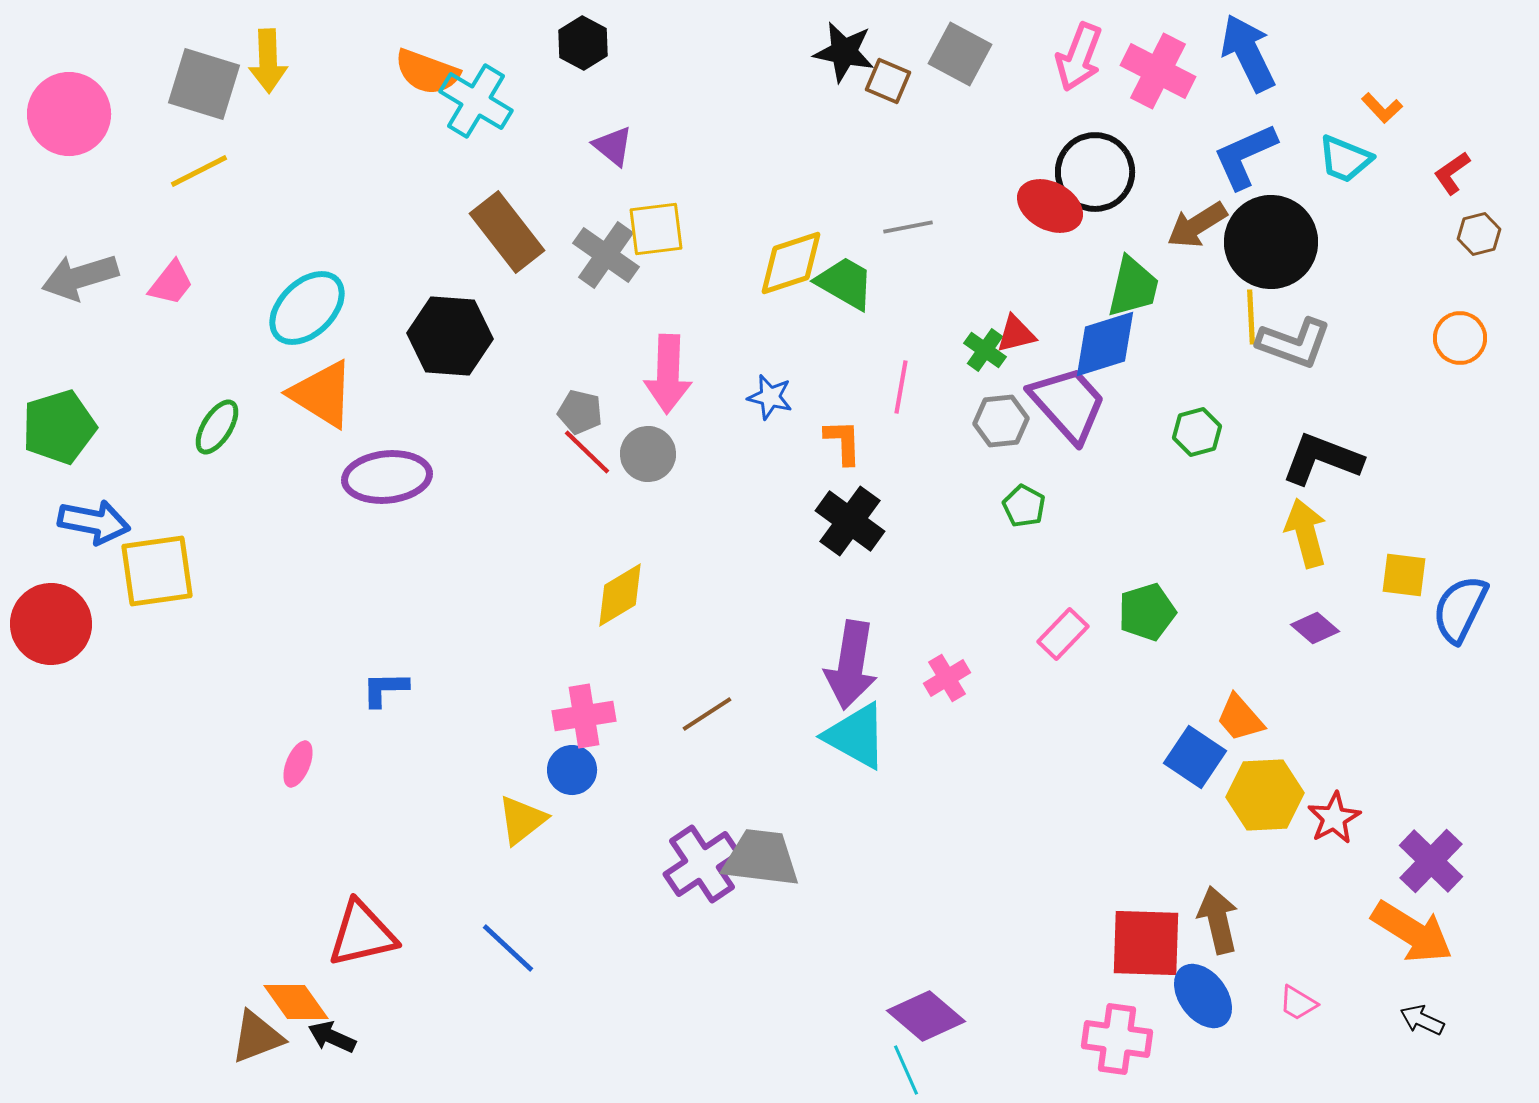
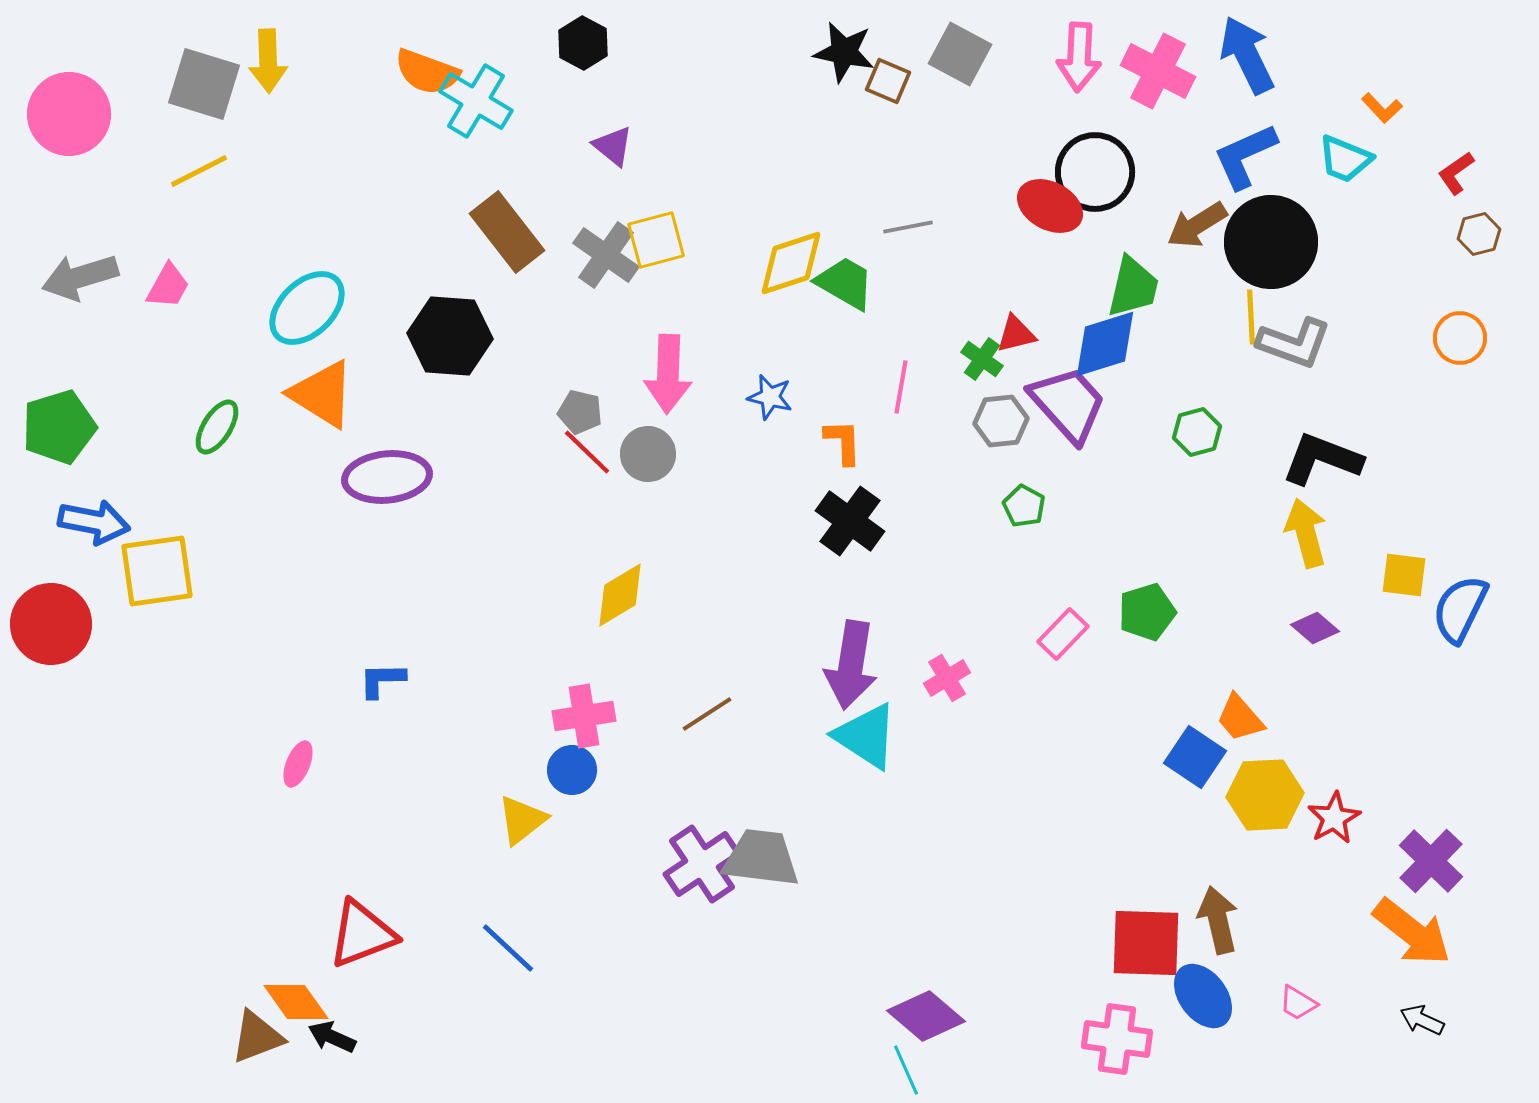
blue arrow at (1248, 53): moved 1 px left, 2 px down
pink arrow at (1079, 57): rotated 18 degrees counterclockwise
red L-shape at (1452, 173): moved 4 px right
yellow square at (656, 229): moved 11 px down; rotated 8 degrees counterclockwise
pink trapezoid at (171, 283): moved 3 px left, 3 px down; rotated 9 degrees counterclockwise
green cross at (985, 350): moved 3 px left, 9 px down
blue L-shape at (385, 689): moved 3 px left, 9 px up
cyan triangle at (856, 736): moved 10 px right; rotated 4 degrees clockwise
orange arrow at (1412, 932): rotated 6 degrees clockwise
red triangle at (362, 934): rotated 8 degrees counterclockwise
